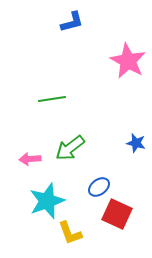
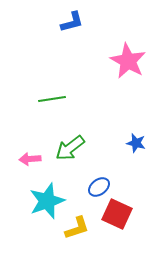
yellow L-shape: moved 7 px right, 5 px up; rotated 88 degrees counterclockwise
